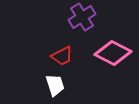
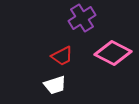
purple cross: moved 1 px down
white trapezoid: rotated 90 degrees clockwise
